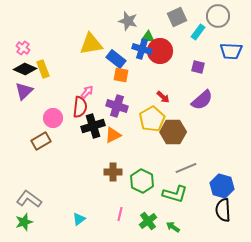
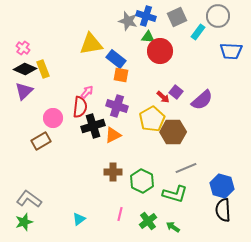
blue cross: moved 4 px right, 33 px up
purple square: moved 22 px left, 25 px down; rotated 24 degrees clockwise
